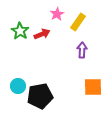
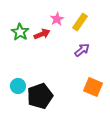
pink star: moved 5 px down
yellow rectangle: moved 2 px right
green star: moved 1 px down
purple arrow: rotated 49 degrees clockwise
orange square: rotated 24 degrees clockwise
black pentagon: rotated 10 degrees counterclockwise
